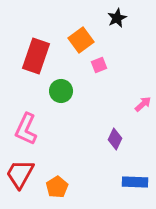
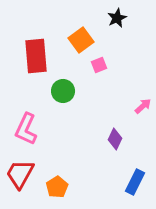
red rectangle: rotated 24 degrees counterclockwise
green circle: moved 2 px right
pink arrow: moved 2 px down
blue rectangle: rotated 65 degrees counterclockwise
